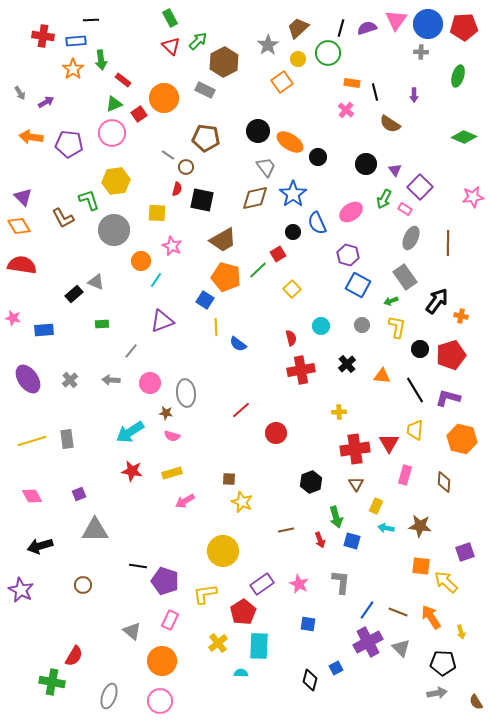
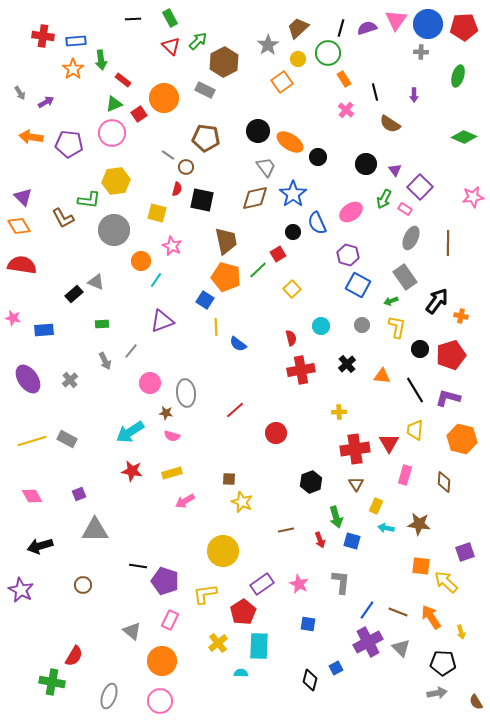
black line at (91, 20): moved 42 px right, 1 px up
orange rectangle at (352, 83): moved 8 px left, 4 px up; rotated 49 degrees clockwise
green L-shape at (89, 200): rotated 115 degrees clockwise
yellow square at (157, 213): rotated 12 degrees clockwise
brown trapezoid at (223, 240): moved 3 px right, 1 px down; rotated 72 degrees counterclockwise
gray arrow at (111, 380): moved 6 px left, 19 px up; rotated 120 degrees counterclockwise
red line at (241, 410): moved 6 px left
gray rectangle at (67, 439): rotated 54 degrees counterclockwise
brown star at (420, 526): moved 1 px left, 2 px up
